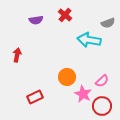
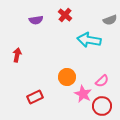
gray semicircle: moved 2 px right, 3 px up
